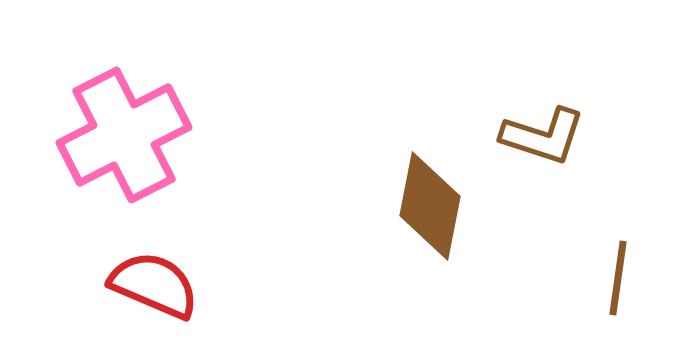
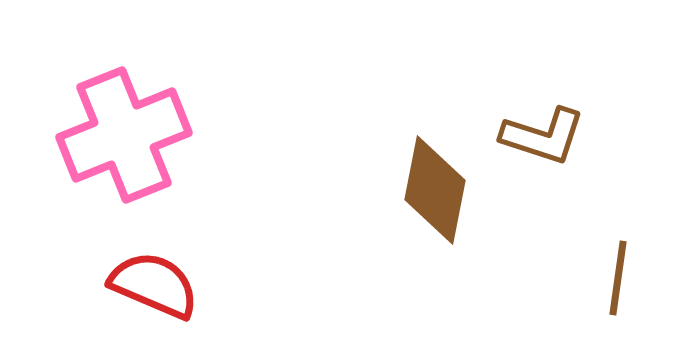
pink cross: rotated 5 degrees clockwise
brown diamond: moved 5 px right, 16 px up
